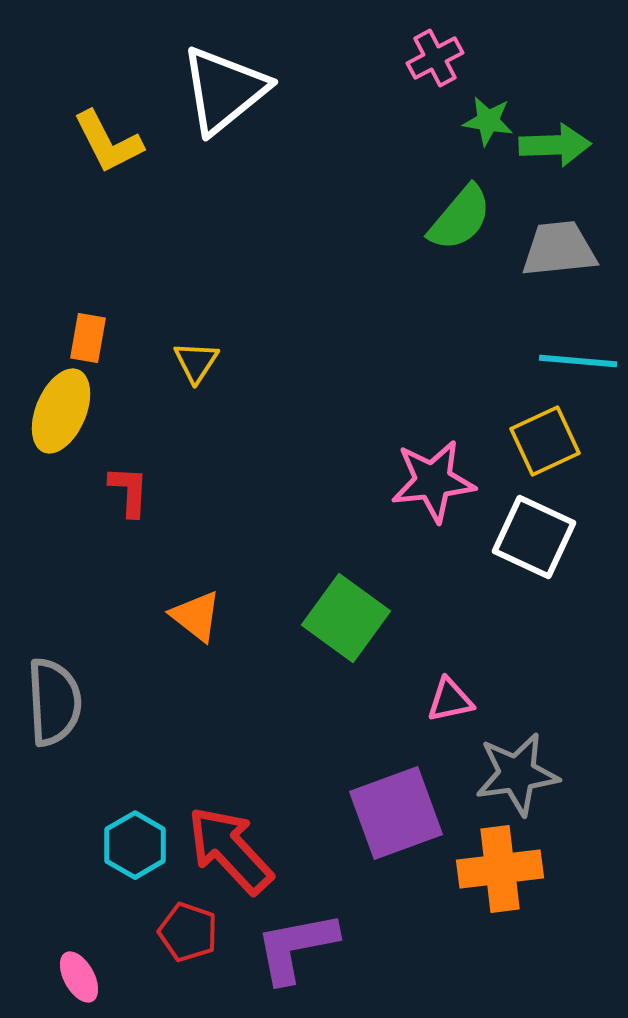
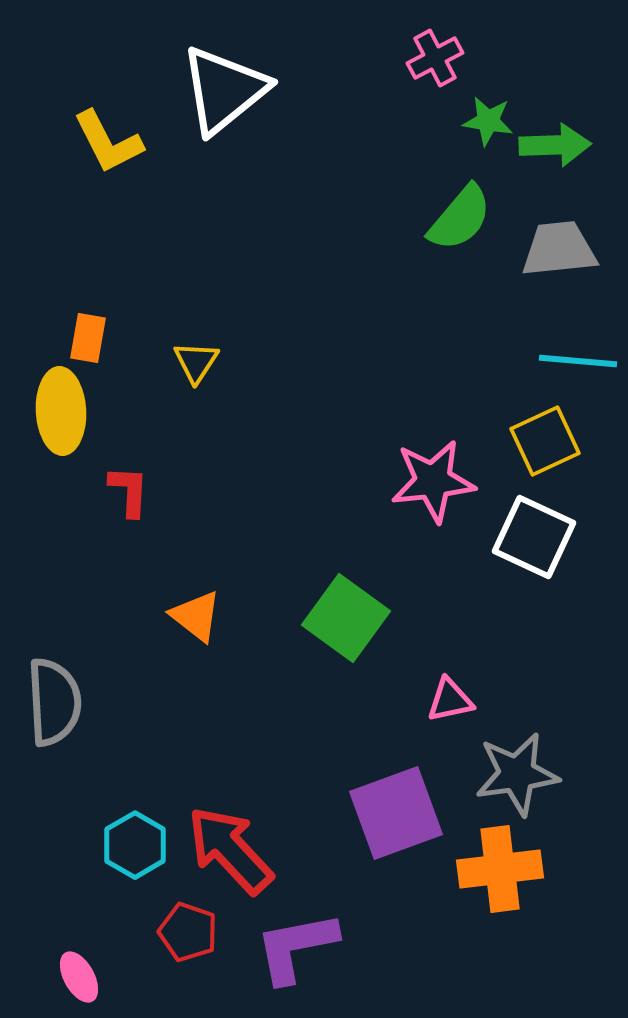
yellow ellipse: rotated 26 degrees counterclockwise
